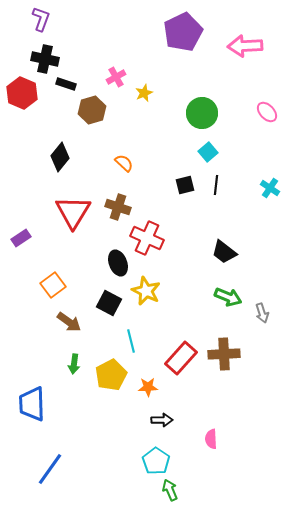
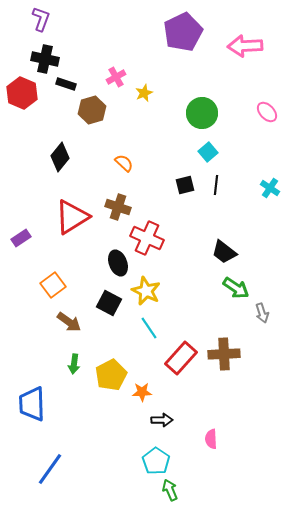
red triangle at (73, 212): moved 1 px left, 5 px down; rotated 27 degrees clockwise
green arrow at (228, 297): moved 8 px right, 9 px up; rotated 12 degrees clockwise
cyan line at (131, 341): moved 18 px right, 13 px up; rotated 20 degrees counterclockwise
orange star at (148, 387): moved 6 px left, 5 px down
